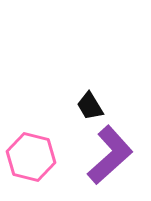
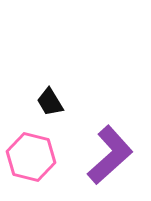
black trapezoid: moved 40 px left, 4 px up
